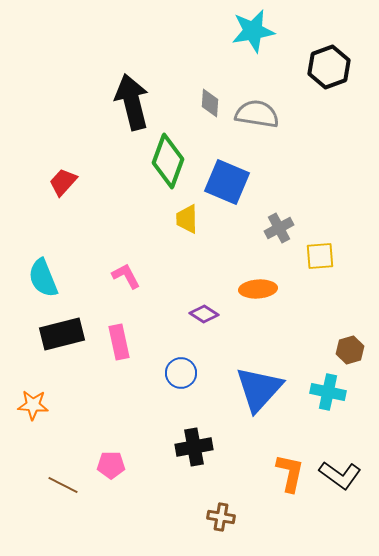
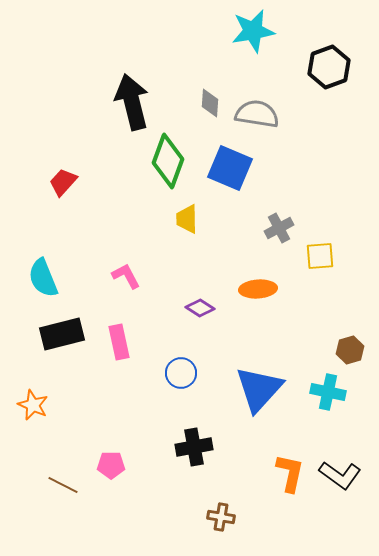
blue square: moved 3 px right, 14 px up
purple diamond: moved 4 px left, 6 px up
orange star: rotated 20 degrees clockwise
